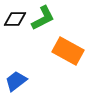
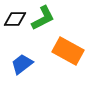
blue trapezoid: moved 6 px right, 17 px up
